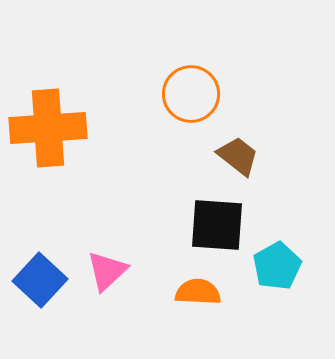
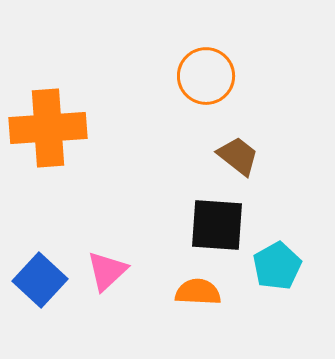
orange circle: moved 15 px right, 18 px up
